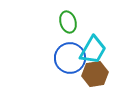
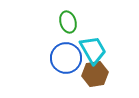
cyan trapezoid: rotated 60 degrees counterclockwise
blue circle: moved 4 px left
